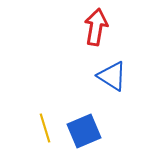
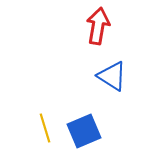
red arrow: moved 2 px right, 1 px up
